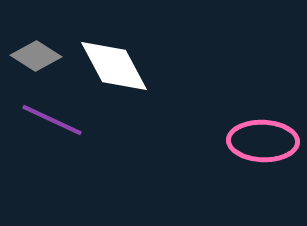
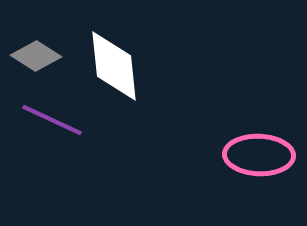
white diamond: rotated 22 degrees clockwise
pink ellipse: moved 4 px left, 14 px down
